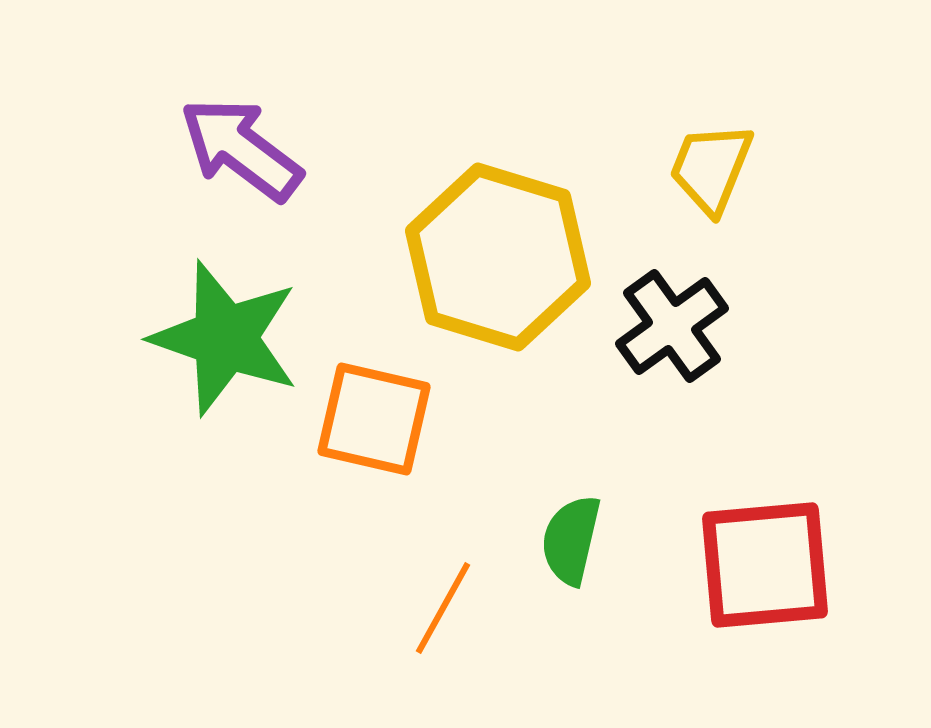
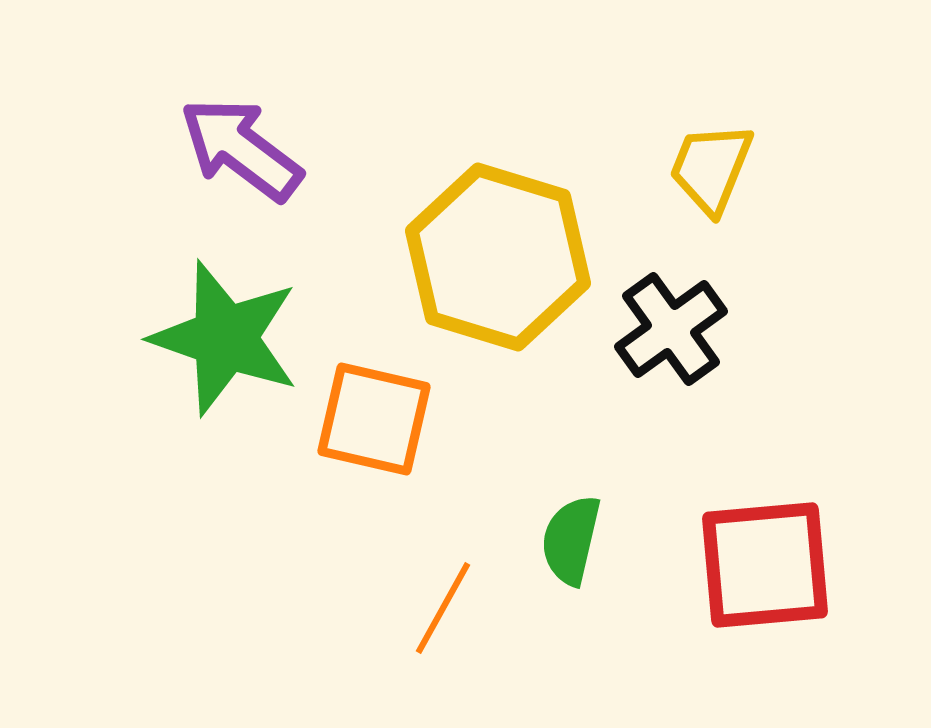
black cross: moved 1 px left, 3 px down
